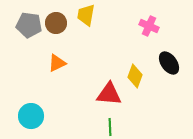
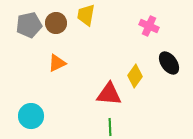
gray pentagon: rotated 20 degrees counterclockwise
yellow diamond: rotated 15 degrees clockwise
